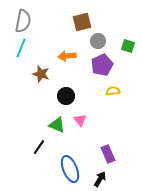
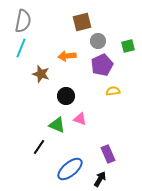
green square: rotated 32 degrees counterclockwise
pink triangle: moved 1 px up; rotated 32 degrees counterclockwise
blue ellipse: rotated 72 degrees clockwise
